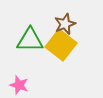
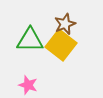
pink star: moved 9 px right
